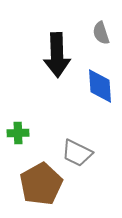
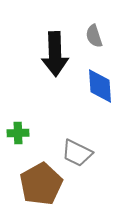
gray semicircle: moved 7 px left, 3 px down
black arrow: moved 2 px left, 1 px up
